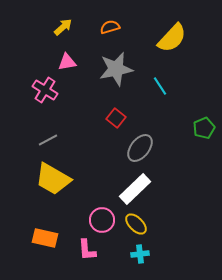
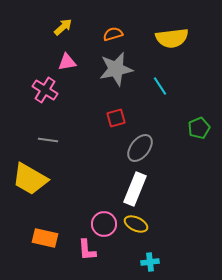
orange semicircle: moved 3 px right, 7 px down
yellow semicircle: rotated 40 degrees clockwise
red square: rotated 36 degrees clockwise
green pentagon: moved 5 px left
gray line: rotated 36 degrees clockwise
yellow trapezoid: moved 23 px left
white rectangle: rotated 24 degrees counterclockwise
pink circle: moved 2 px right, 4 px down
yellow ellipse: rotated 20 degrees counterclockwise
cyan cross: moved 10 px right, 8 px down
